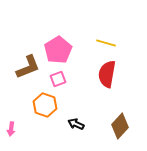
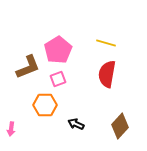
orange hexagon: rotated 20 degrees counterclockwise
